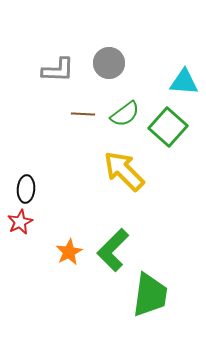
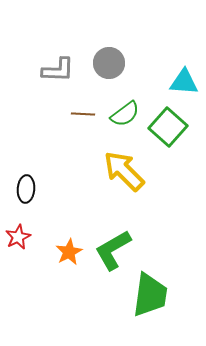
red star: moved 2 px left, 15 px down
green L-shape: rotated 15 degrees clockwise
